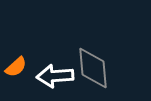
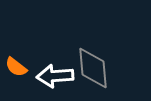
orange semicircle: rotated 80 degrees clockwise
